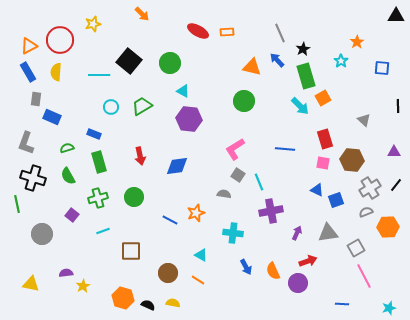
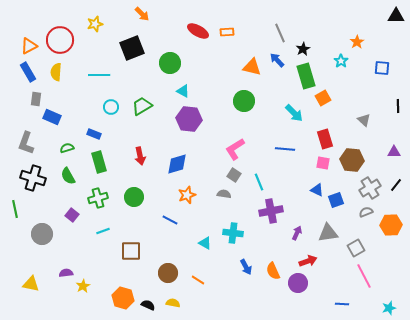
yellow star at (93, 24): moved 2 px right
black square at (129, 61): moved 3 px right, 13 px up; rotated 30 degrees clockwise
cyan arrow at (300, 106): moved 6 px left, 7 px down
blue diamond at (177, 166): moved 2 px up; rotated 10 degrees counterclockwise
gray square at (238, 175): moved 4 px left
green line at (17, 204): moved 2 px left, 5 px down
orange star at (196, 213): moved 9 px left, 18 px up
orange hexagon at (388, 227): moved 3 px right, 2 px up
cyan triangle at (201, 255): moved 4 px right, 12 px up
